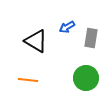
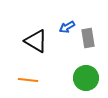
gray rectangle: moved 3 px left; rotated 18 degrees counterclockwise
